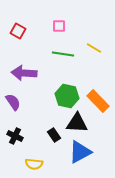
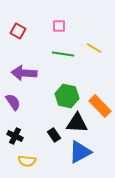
orange rectangle: moved 2 px right, 5 px down
yellow semicircle: moved 7 px left, 3 px up
